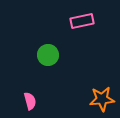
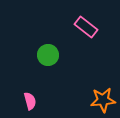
pink rectangle: moved 4 px right, 6 px down; rotated 50 degrees clockwise
orange star: moved 1 px right, 1 px down
